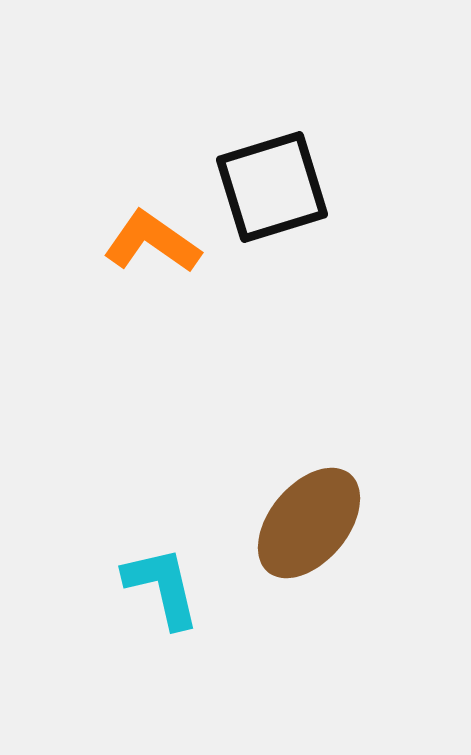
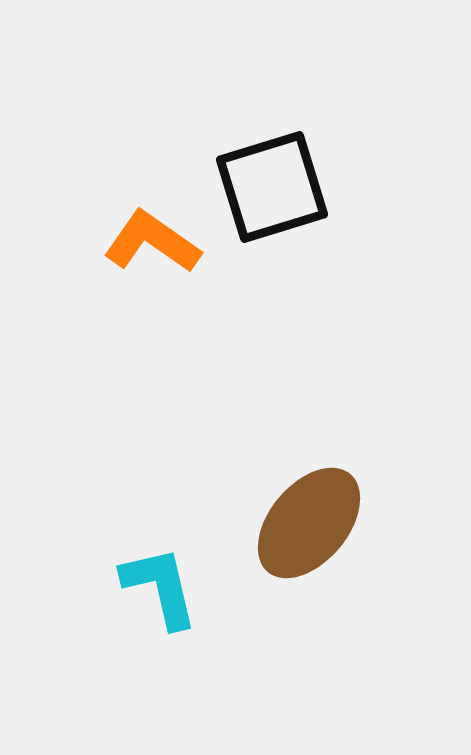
cyan L-shape: moved 2 px left
